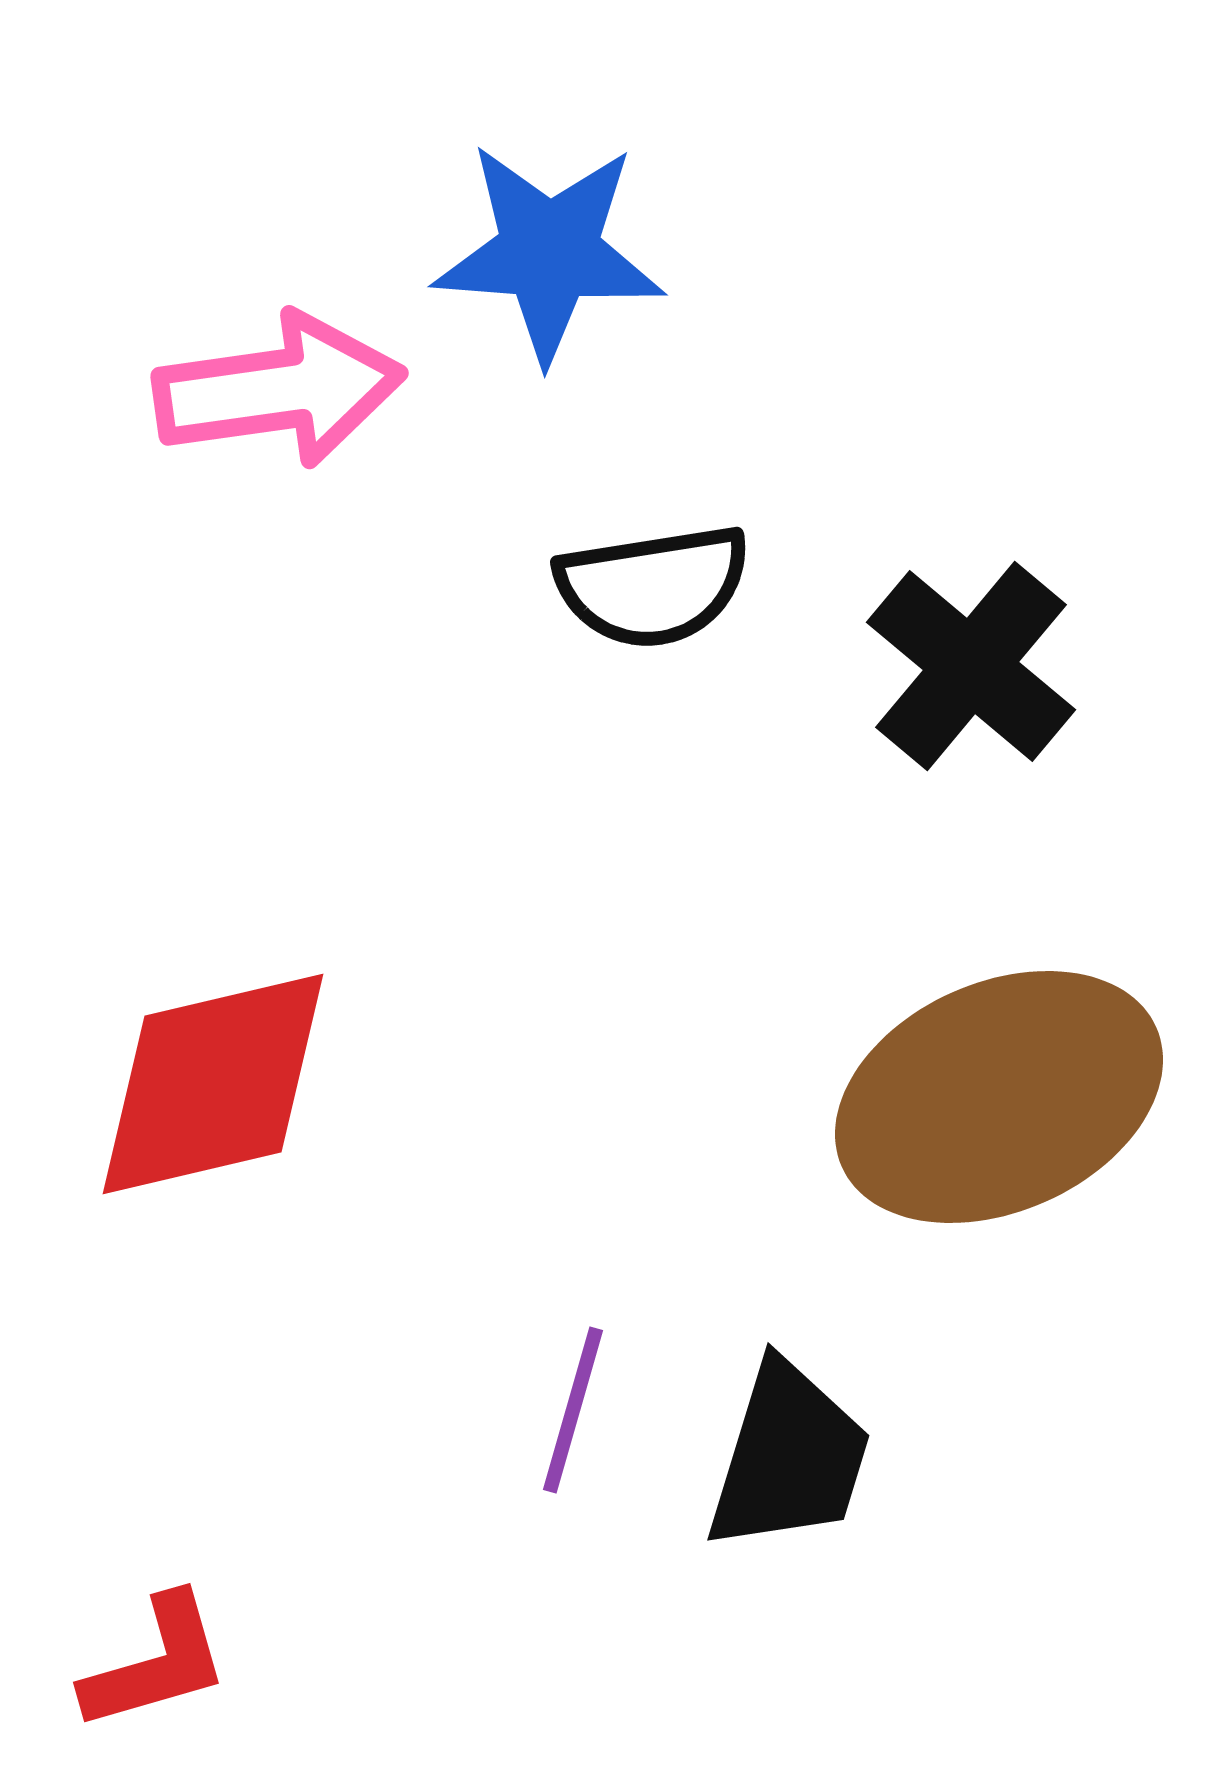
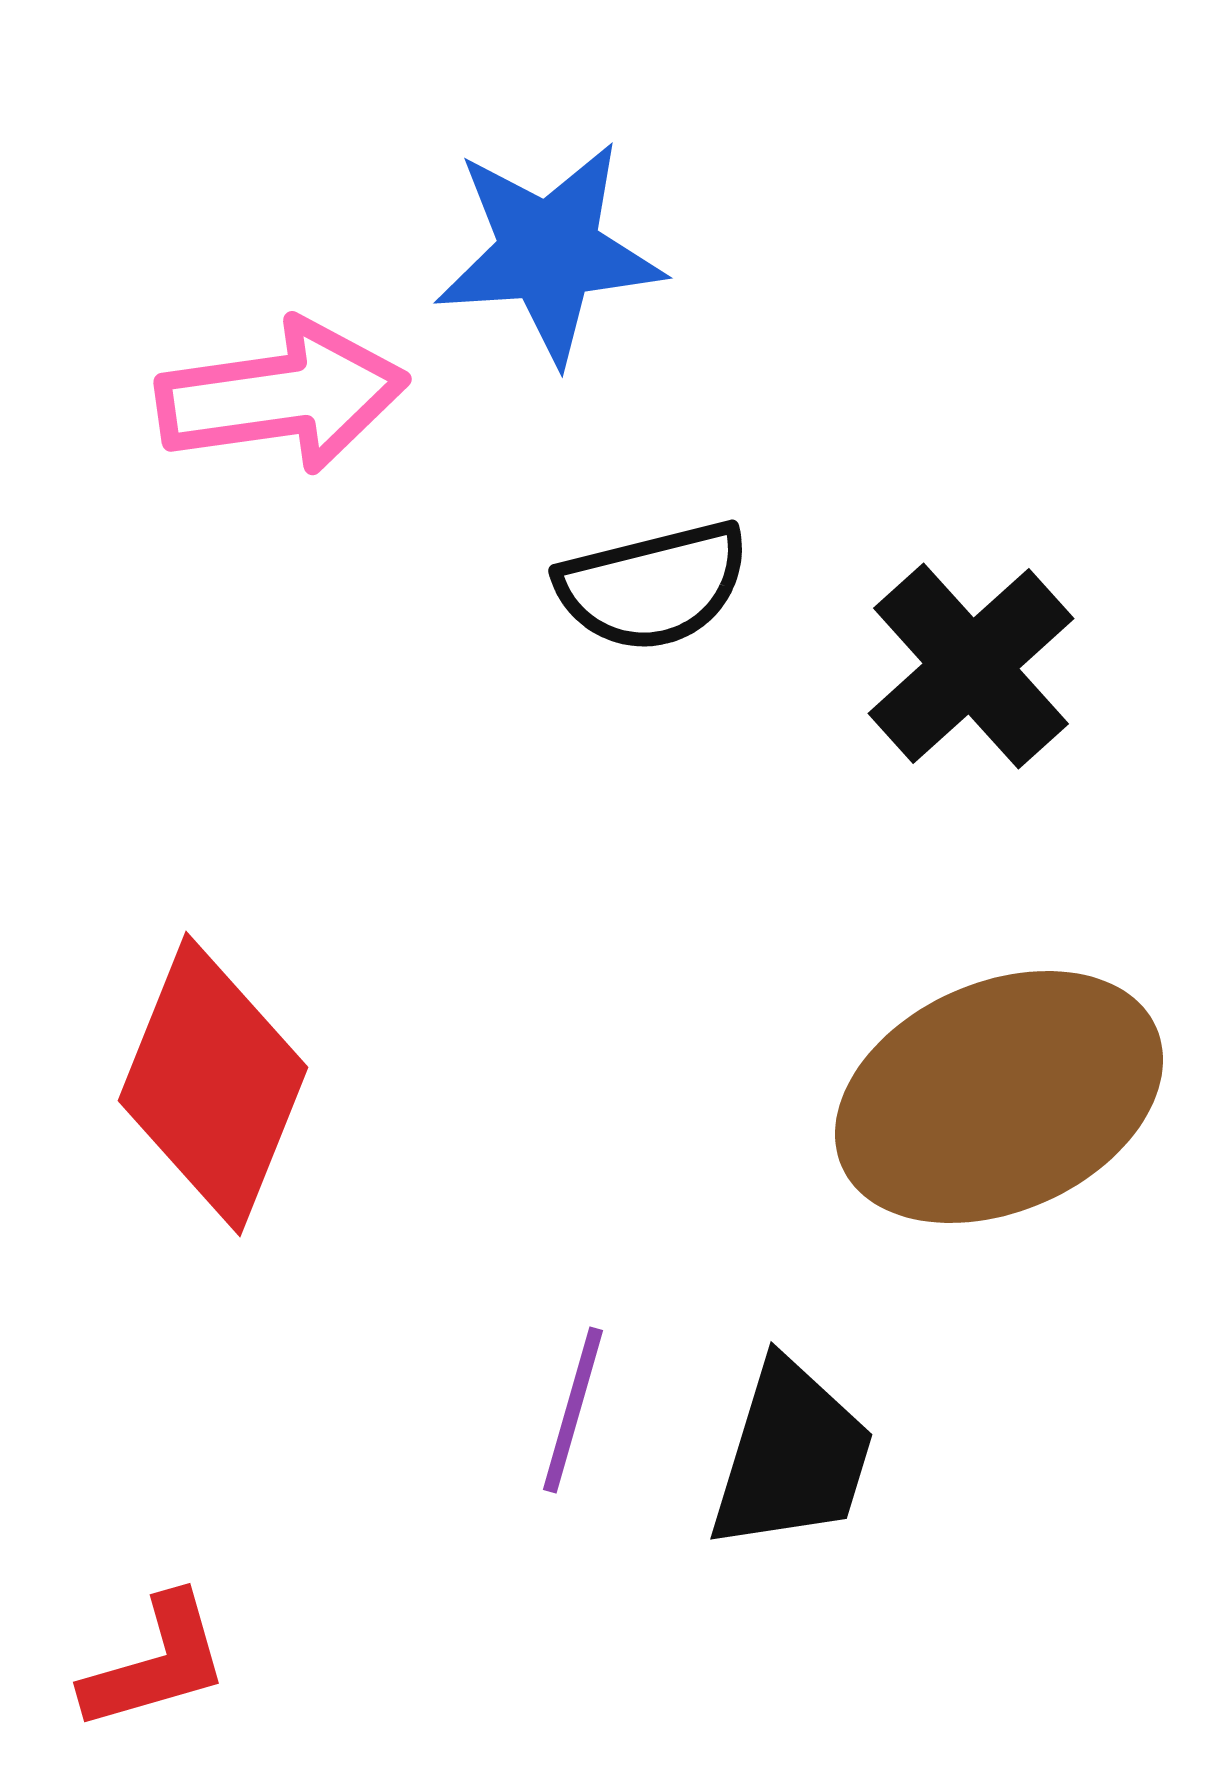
blue star: rotated 8 degrees counterclockwise
pink arrow: moved 3 px right, 6 px down
black semicircle: rotated 5 degrees counterclockwise
black cross: rotated 8 degrees clockwise
red diamond: rotated 55 degrees counterclockwise
black trapezoid: moved 3 px right, 1 px up
